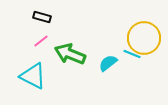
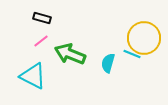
black rectangle: moved 1 px down
cyan semicircle: rotated 36 degrees counterclockwise
